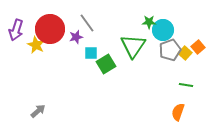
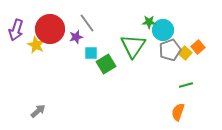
green line: rotated 24 degrees counterclockwise
